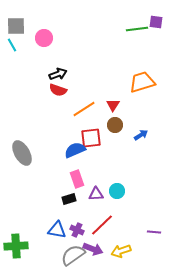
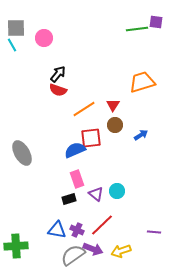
gray square: moved 2 px down
black arrow: rotated 30 degrees counterclockwise
purple triangle: rotated 42 degrees clockwise
